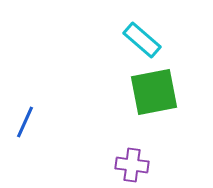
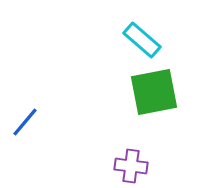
blue line: rotated 16 degrees clockwise
purple cross: moved 1 px left, 1 px down
